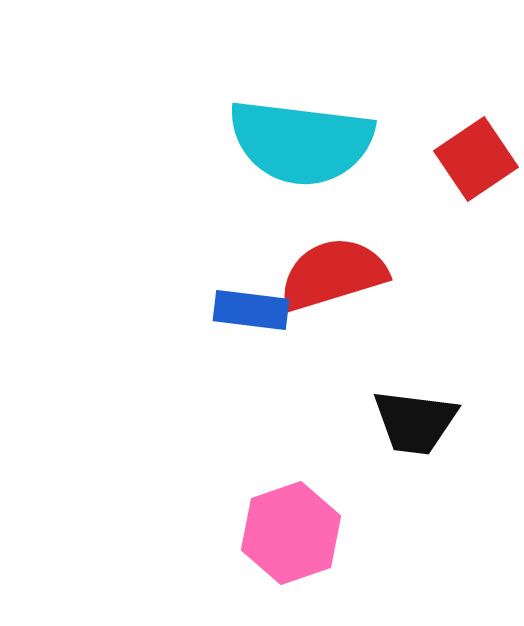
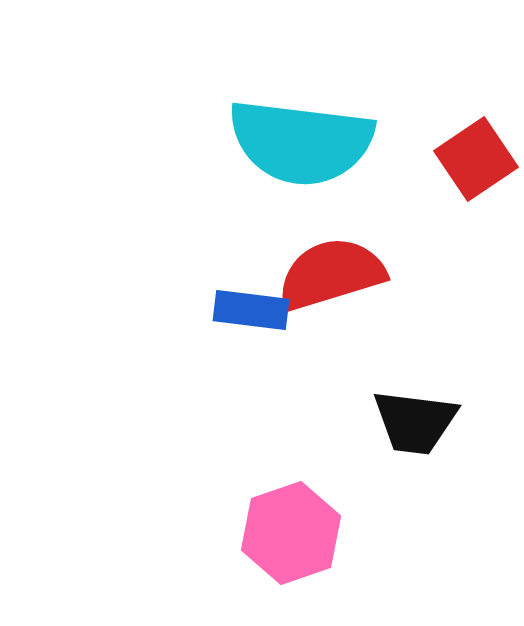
red semicircle: moved 2 px left
